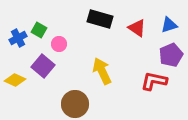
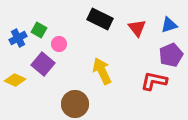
black rectangle: rotated 10 degrees clockwise
red triangle: rotated 18 degrees clockwise
purple square: moved 2 px up
